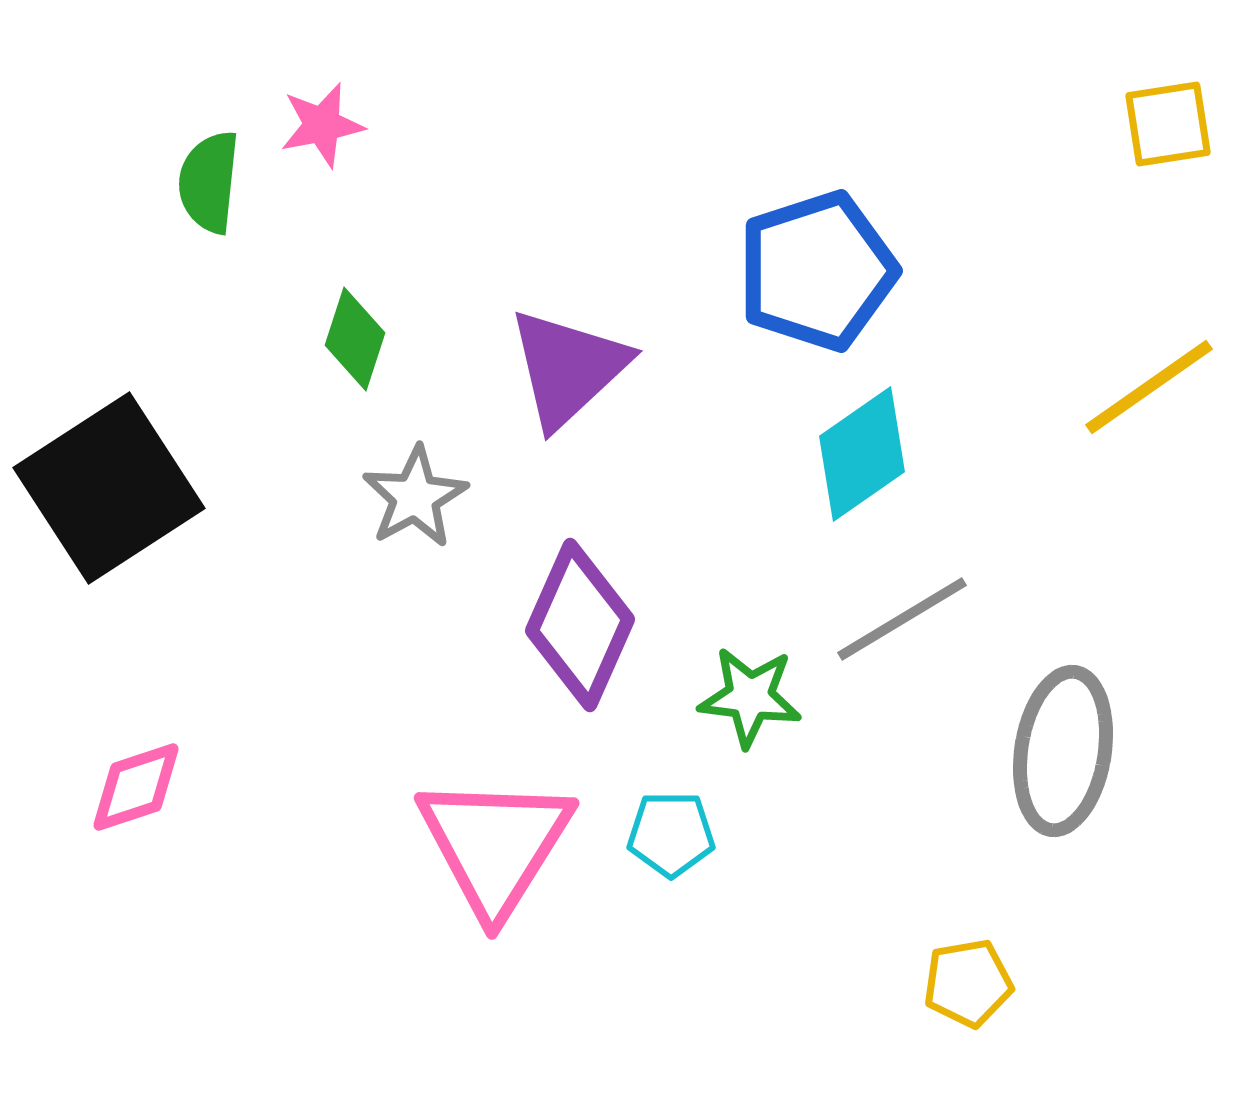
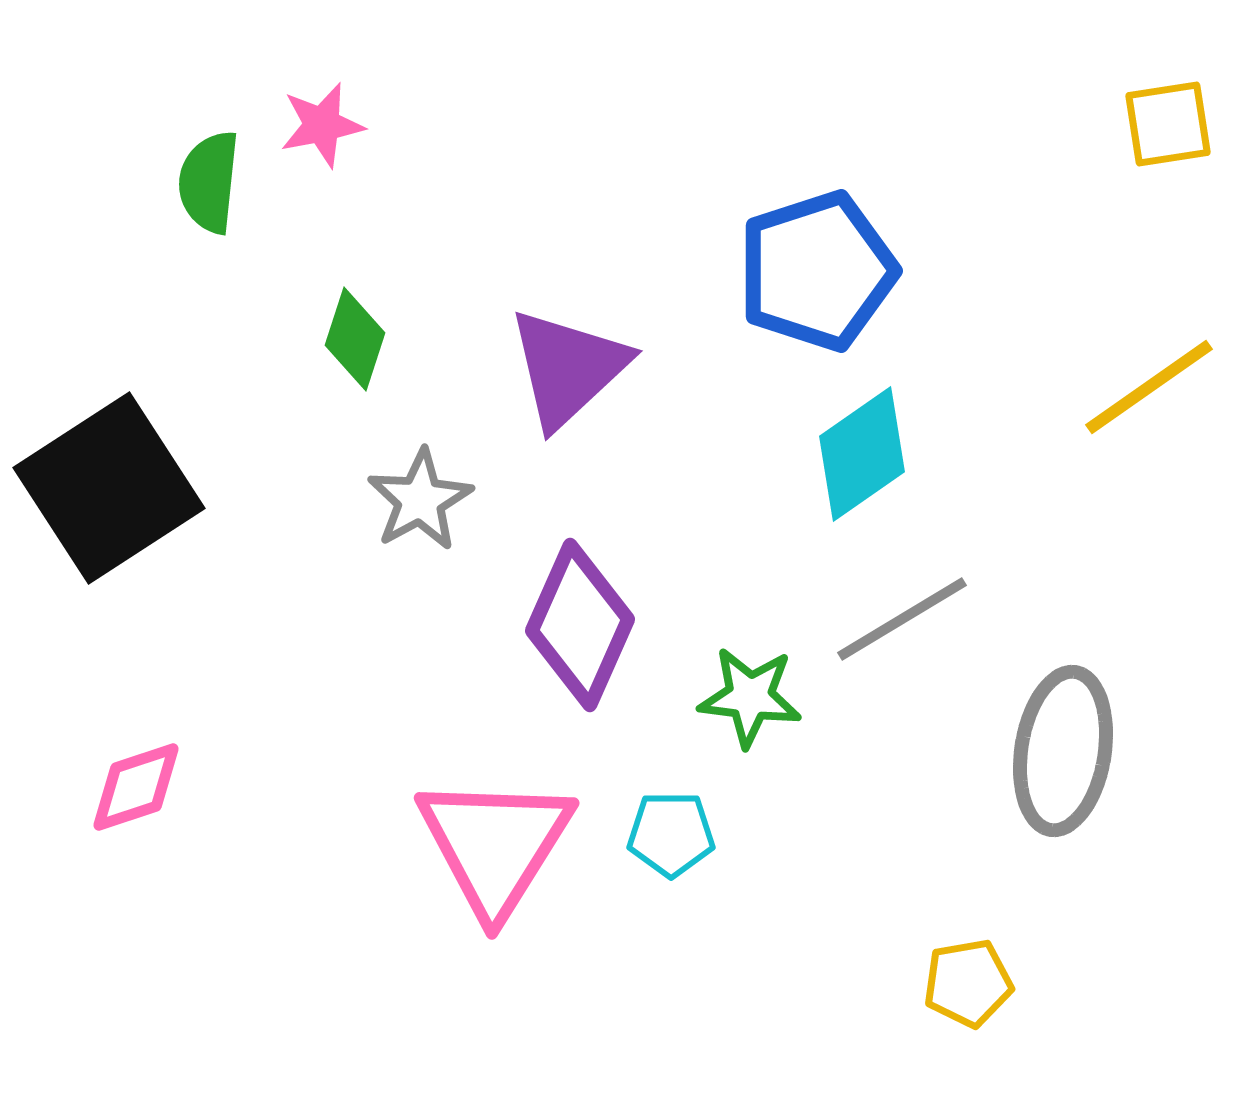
gray star: moved 5 px right, 3 px down
